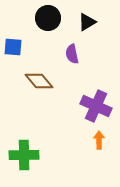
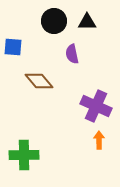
black circle: moved 6 px right, 3 px down
black triangle: rotated 30 degrees clockwise
